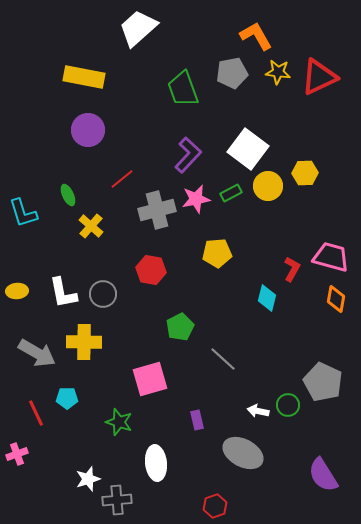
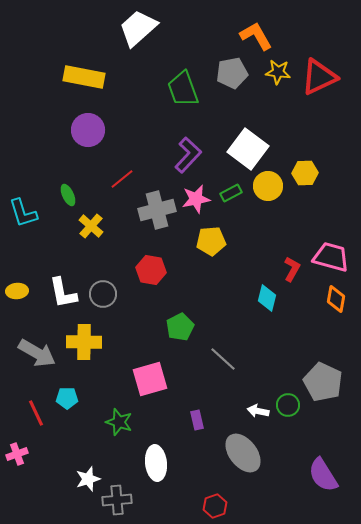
yellow pentagon at (217, 253): moved 6 px left, 12 px up
gray ellipse at (243, 453): rotated 24 degrees clockwise
